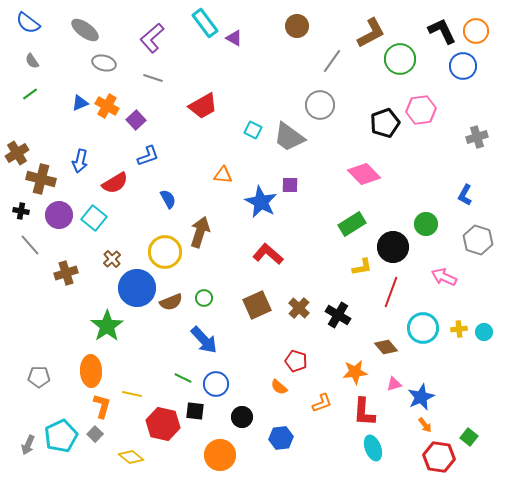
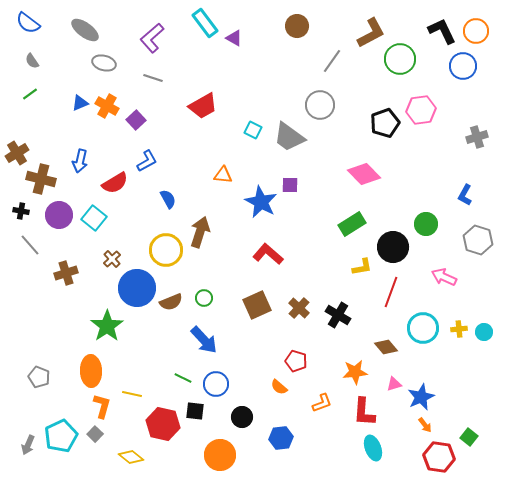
blue L-shape at (148, 156): moved 1 px left, 5 px down; rotated 10 degrees counterclockwise
yellow circle at (165, 252): moved 1 px right, 2 px up
gray pentagon at (39, 377): rotated 20 degrees clockwise
